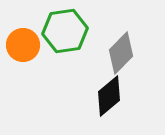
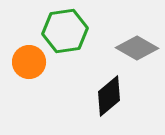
orange circle: moved 6 px right, 17 px down
gray diamond: moved 16 px right, 5 px up; rotated 75 degrees clockwise
